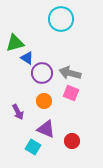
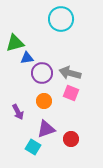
blue triangle: rotated 40 degrees counterclockwise
purple triangle: rotated 42 degrees counterclockwise
red circle: moved 1 px left, 2 px up
